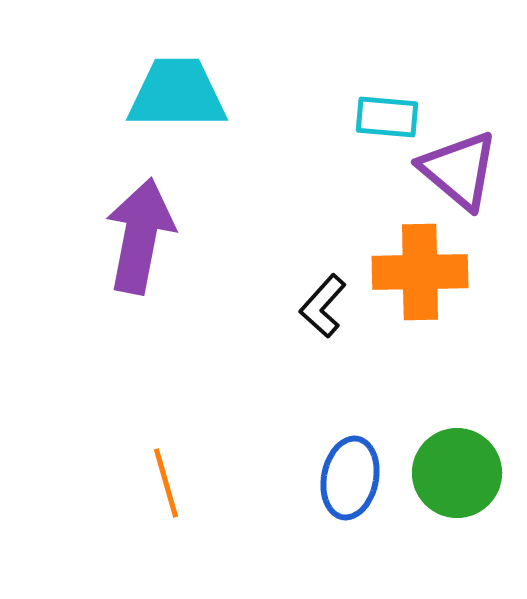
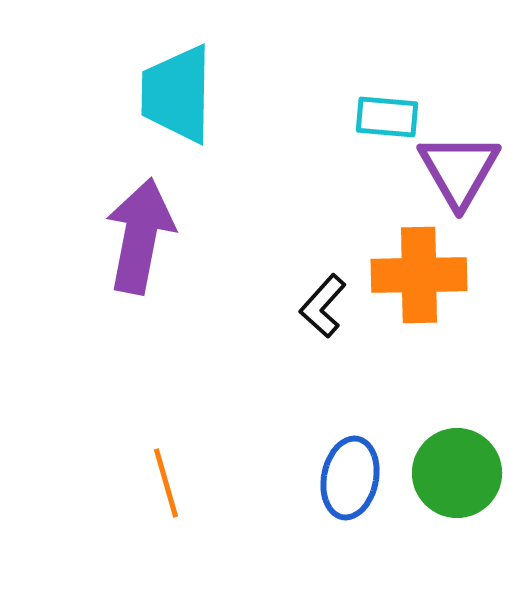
cyan trapezoid: rotated 89 degrees counterclockwise
purple triangle: rotated 20 degrees clockwise
orange cross: moved 1 px left, 3 px down
